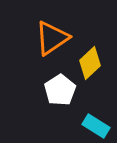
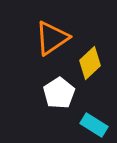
white pentagon: moved 1 px left, 3 px down
cyan rectangle: moved 2 px left, 1 px up
